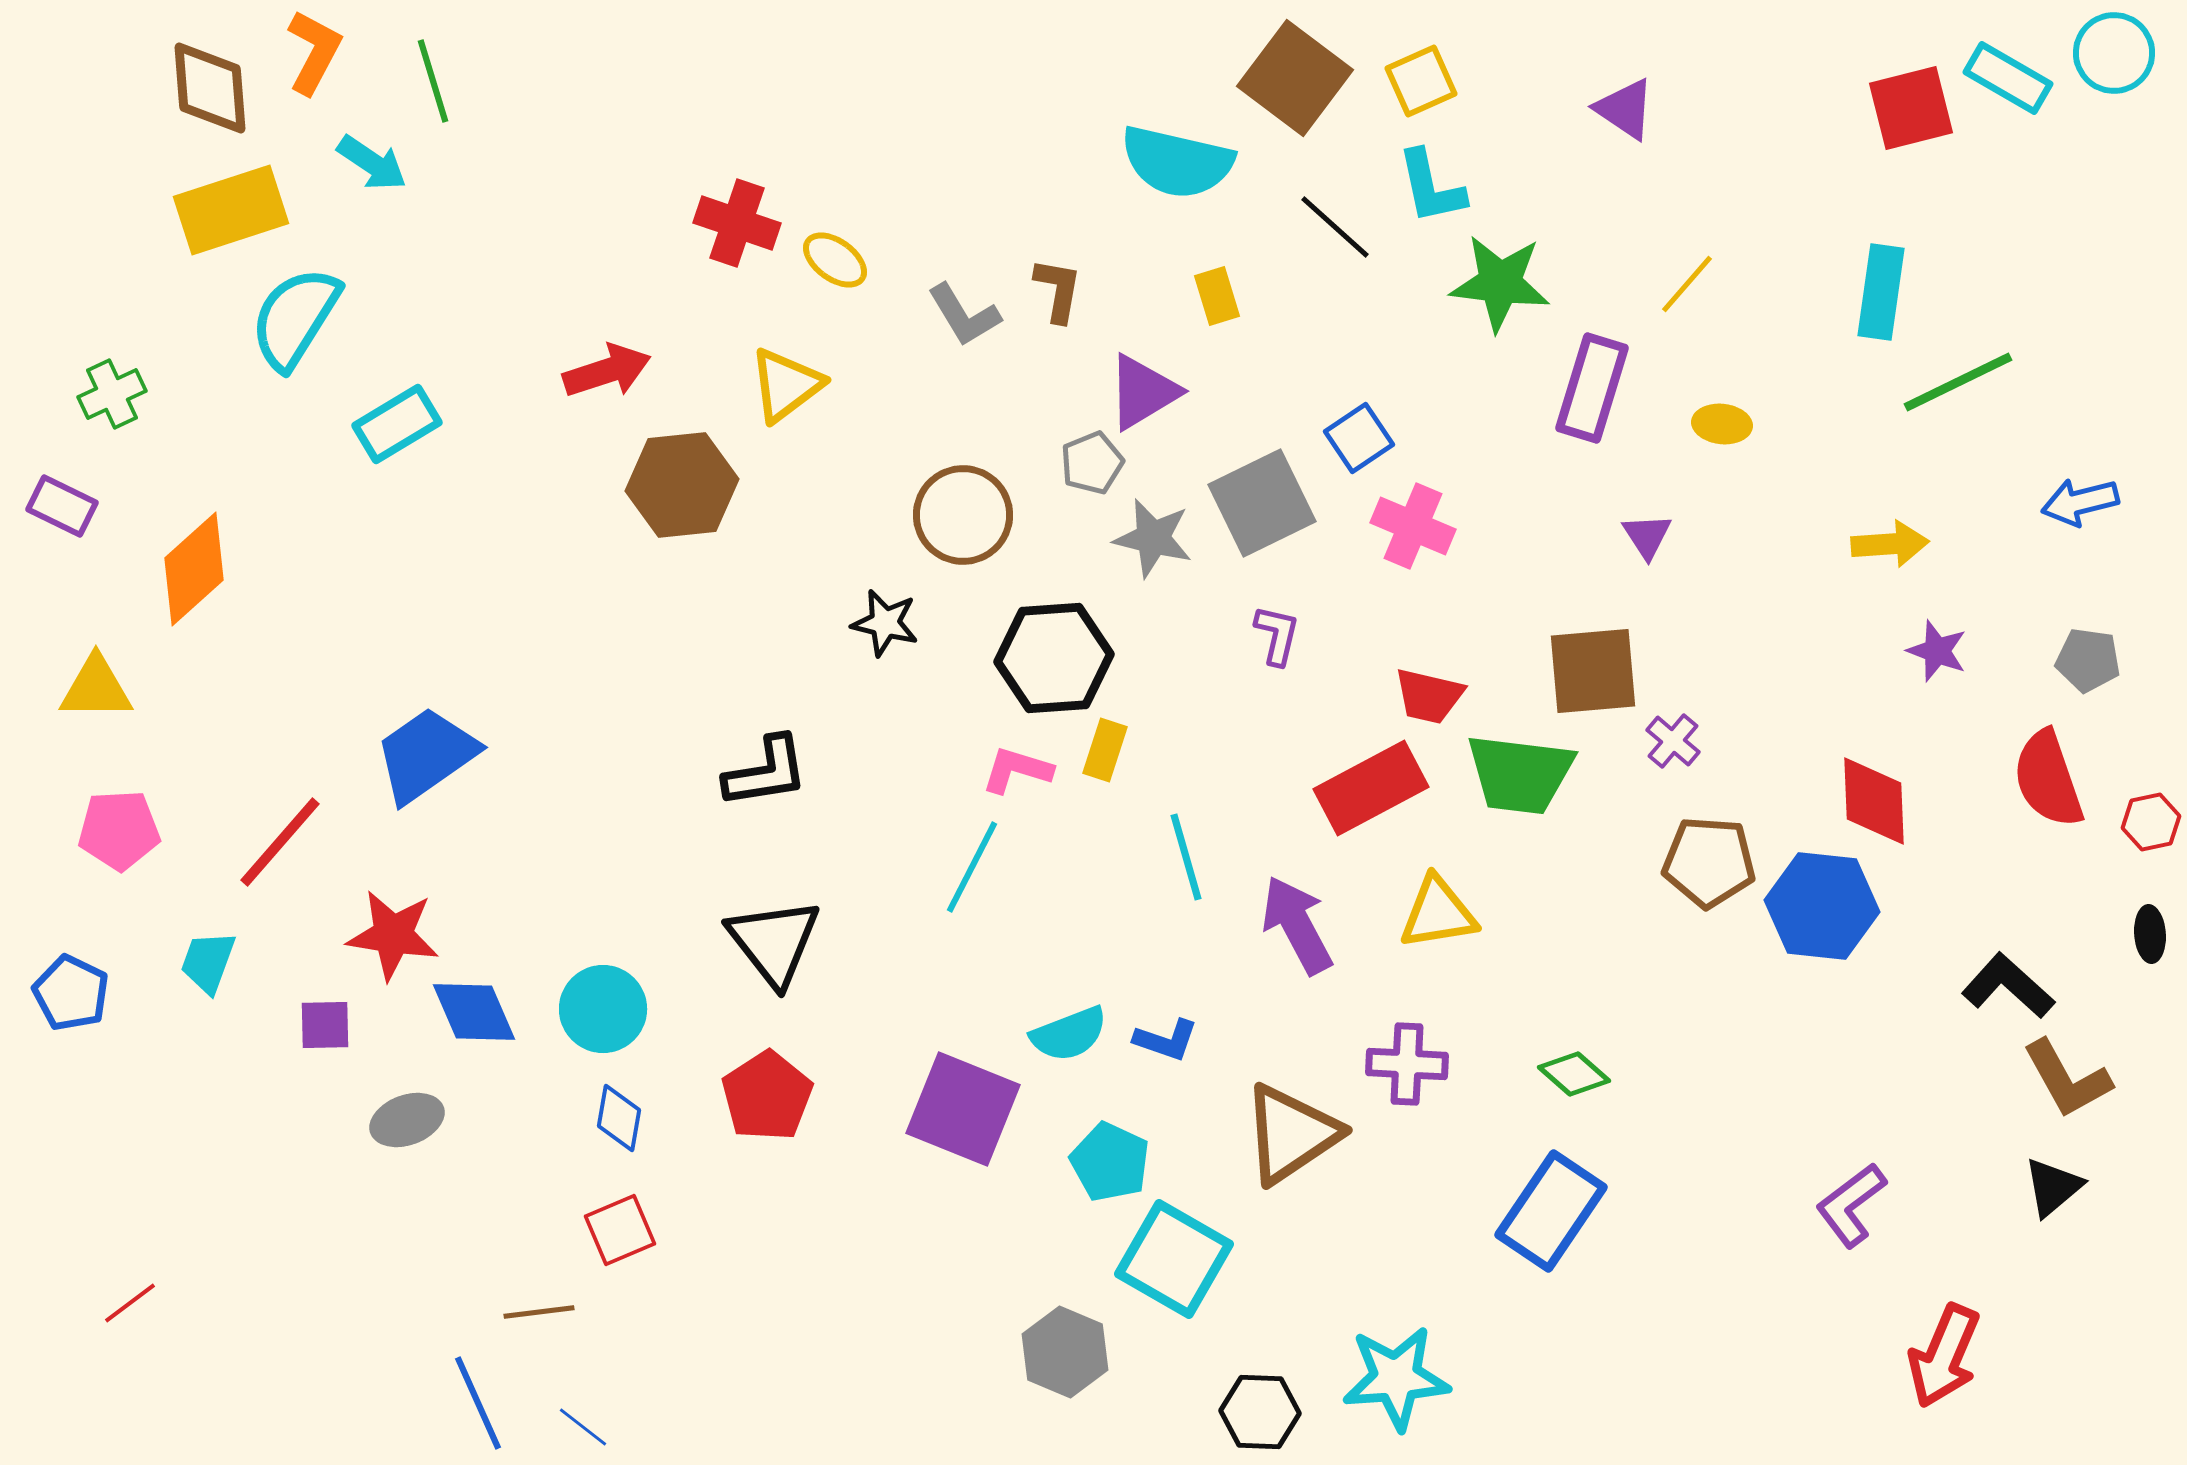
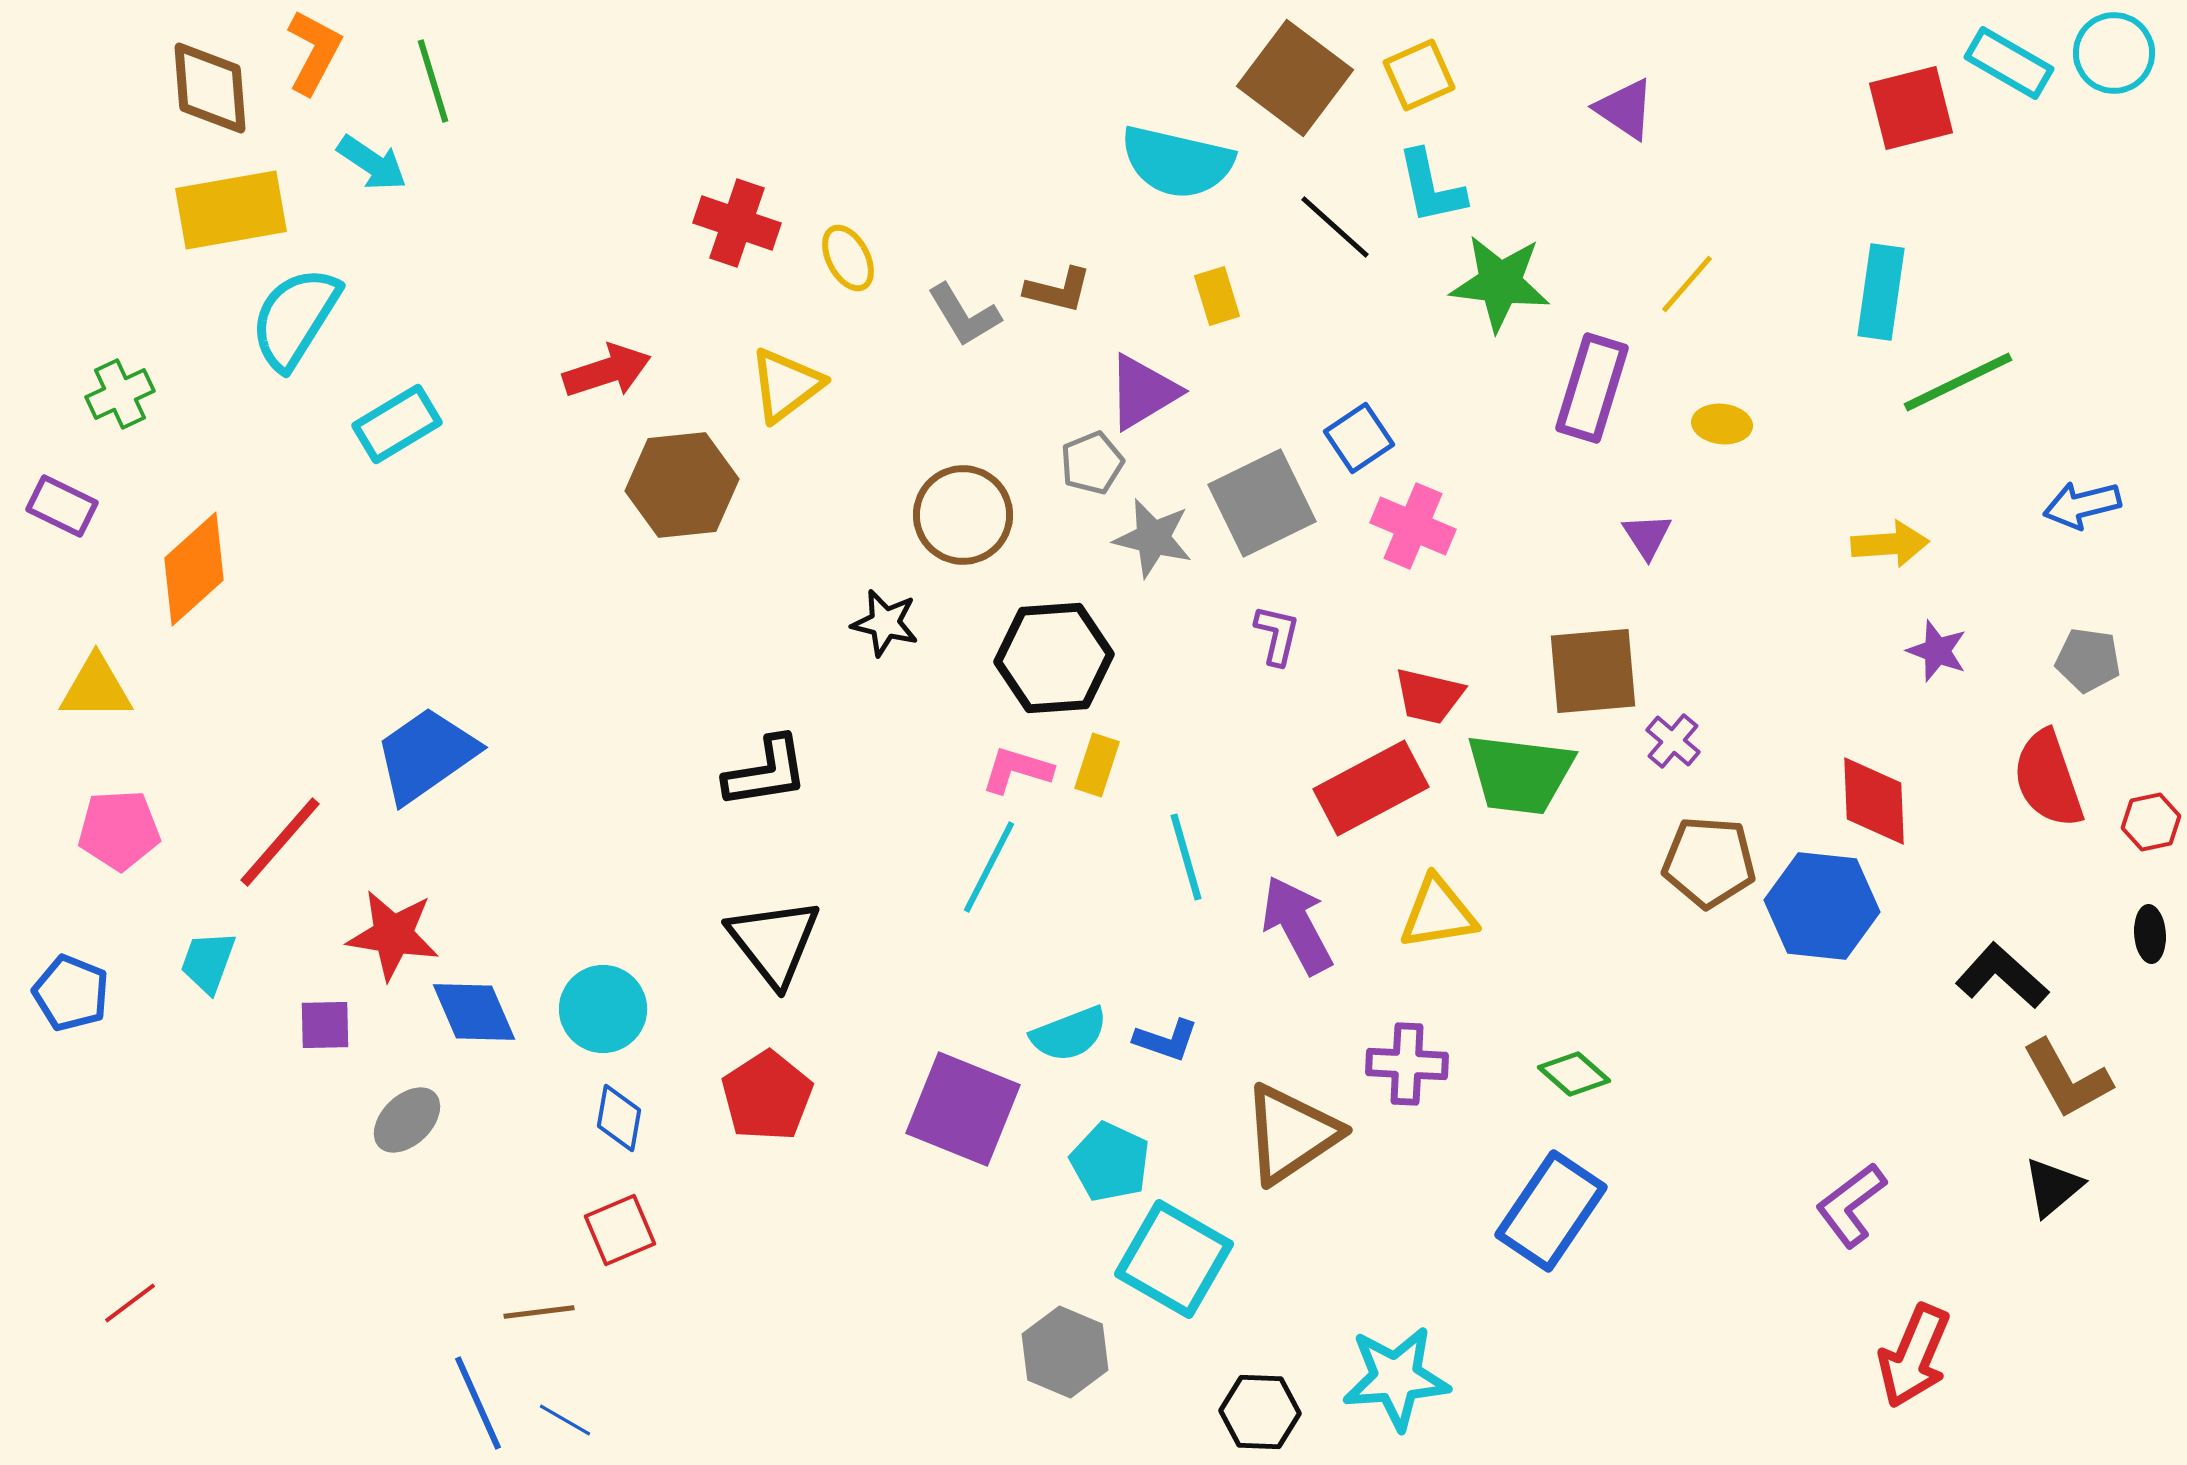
cyan rectangle at (2008, 78): moved 1 px right, 15 px up
yellow square at (1421, 81): moved 2 px left, 6 px up
yellow rectangle at (231, 210): rotated 8 degrees clockwise
yellow ellipse at (835, 260): moved 13 px right, 2 px up; rotated 26 degrees clockwise
brown L-shape at (1058, 290): rotated 94 degrees clockwise
green cross at (112, 394): moved 8 px right
blue arrow at (2080, 502): moved 2 px right, 3 px down
yellow rectangle at (1105, 750): moved 8 px left, 15 px down
cyan line at (972, 867): moved 17 px right
black L-shape at (2008, 986): moved 6 px left, 10 px up
blue pentagon at (71, 993): rotated 4 degrees counterclockwise
gray ellipse at (407, 1120): rotated 24 degrees counterclockwise
red arrow at (1944, 1356): moved 30 px left
blue line at (583, 1427): moved 18 px left, 7 px up; rotated 8 degrees counterclockwise
